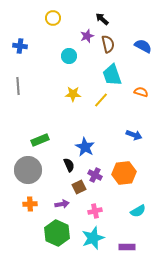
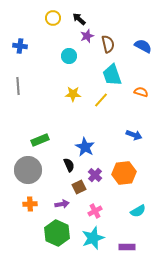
black arrow: moved 23 px left
purple cross: rotated 16 degrees clockwise
pink cross: rotated 16 degrees counterclockwise
